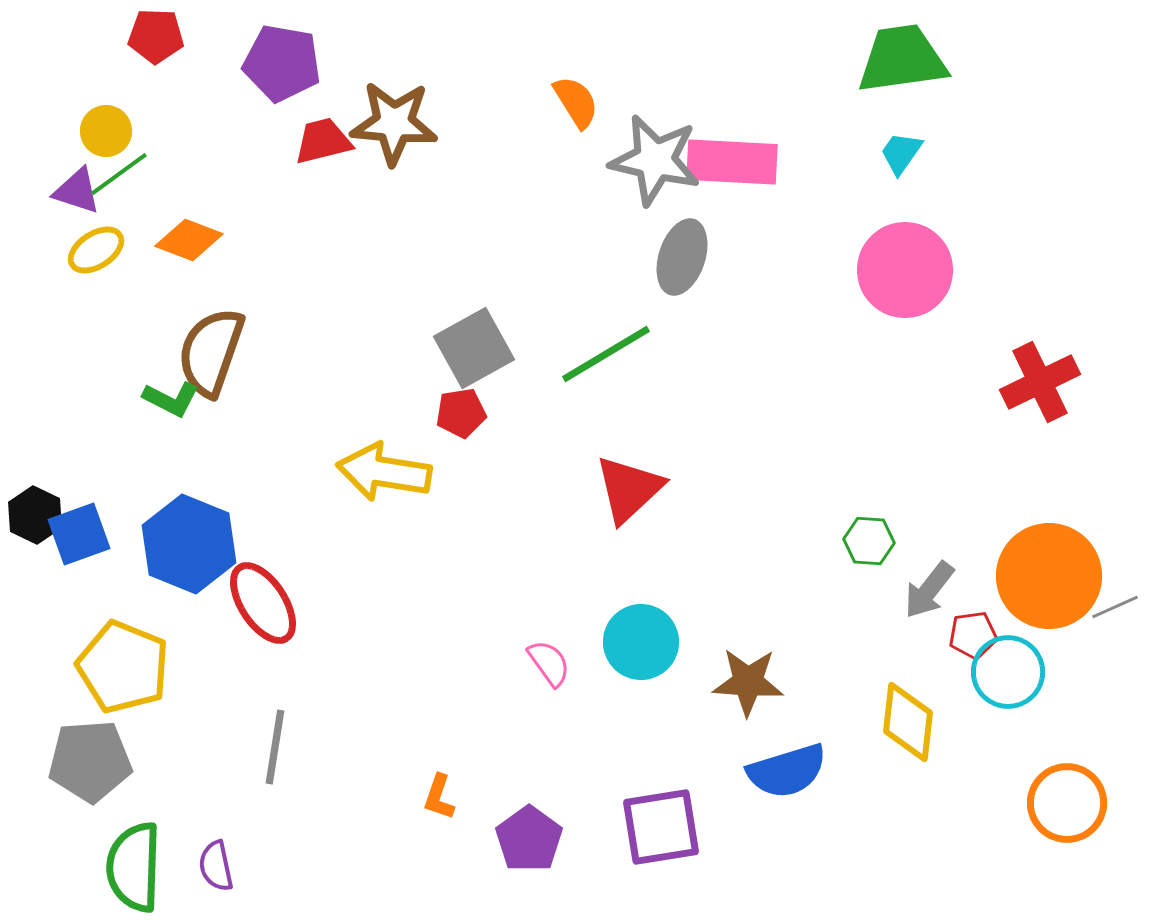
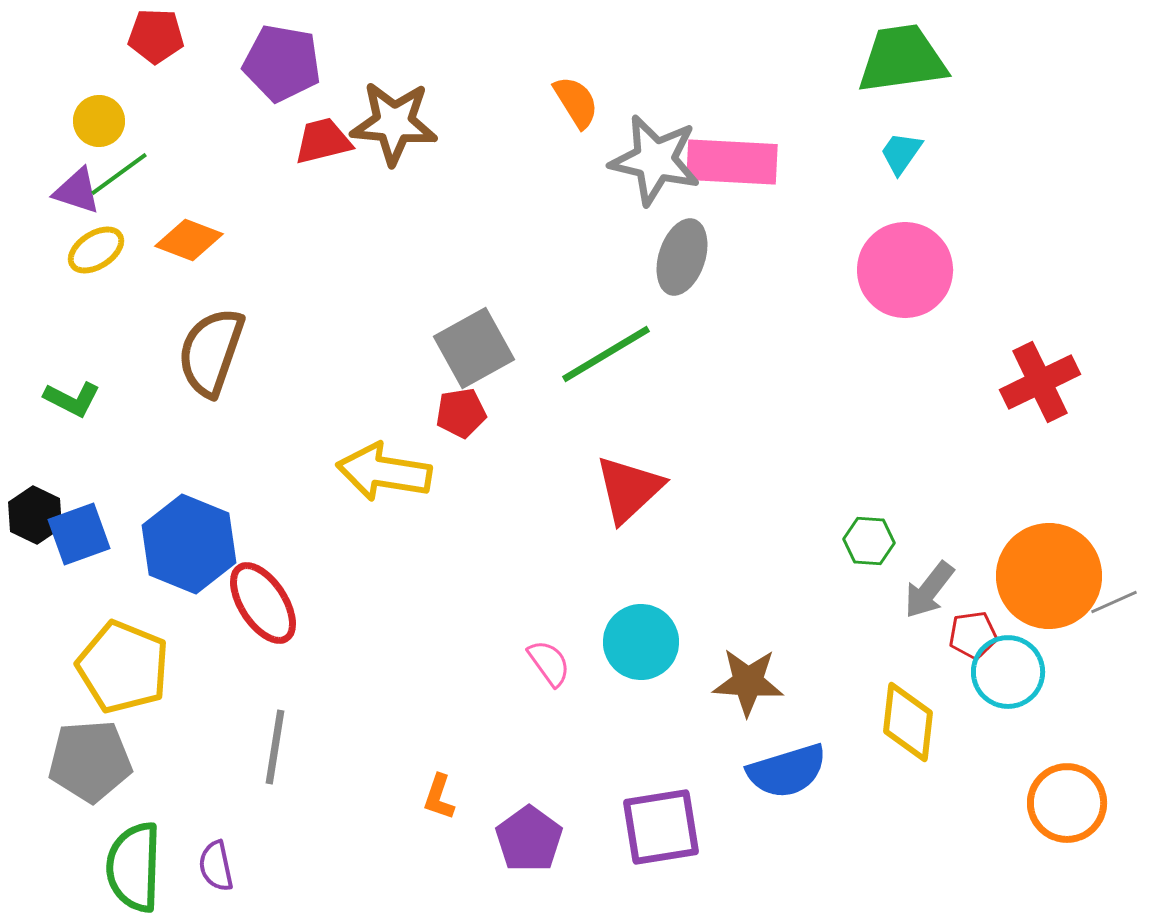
yellow circle at (106, 131): moved 7 px left, 10 px up
green L-shape at (171, 399): moved 99 px left
gray line at (1115, 607): moved 1 px left, 5 px up
